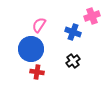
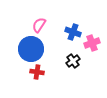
pink cross: moved 27 px down
